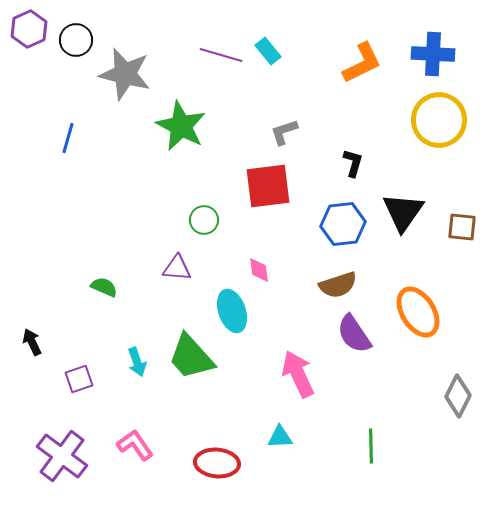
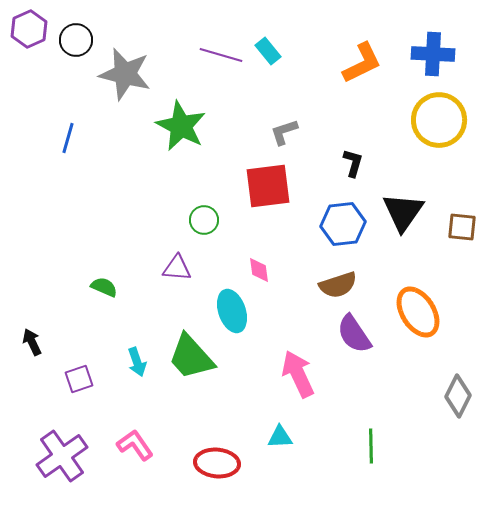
purple cross: rotated 18 degrees clockwise
